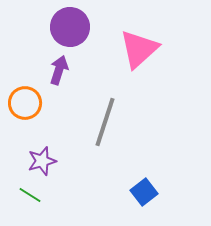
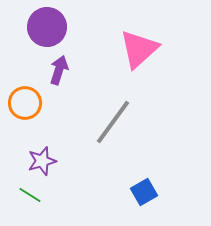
purple circle: moved 23 px left
gray line: moved 8 px right; rotated 18 degrees clockwise
blue square: rotated 8 degrees clockwise
